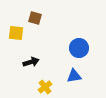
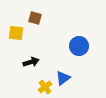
blue circle: moved 2 px up
blue triangle: moved 11 px left, 2 px down; rotated 28 degrees counterclockwise
